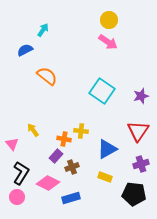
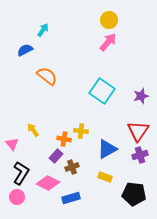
pink arrow: rotated 84 degrees counterclockwise
purple cross: moved 1 px left, 9 px up
